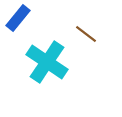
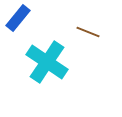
brown line: moved 2 px right, 2 px up; rotated 15 degrees counterclockwise
